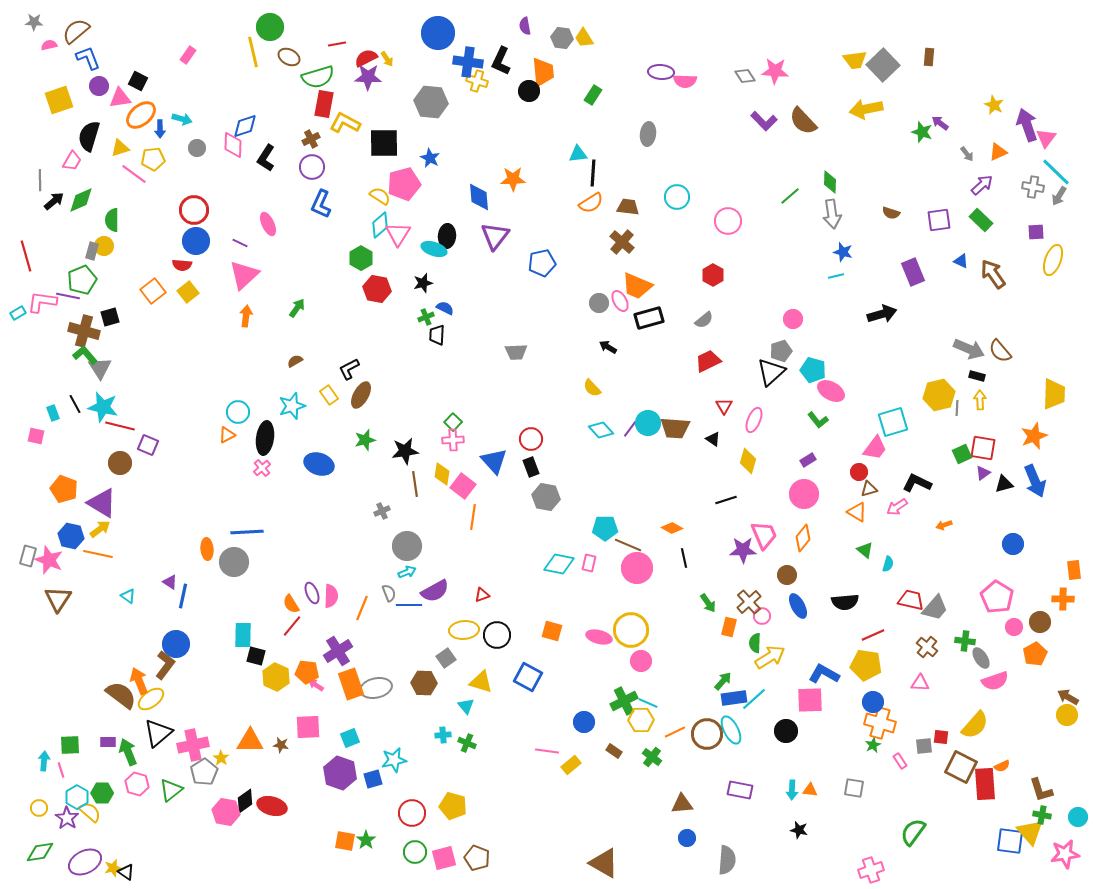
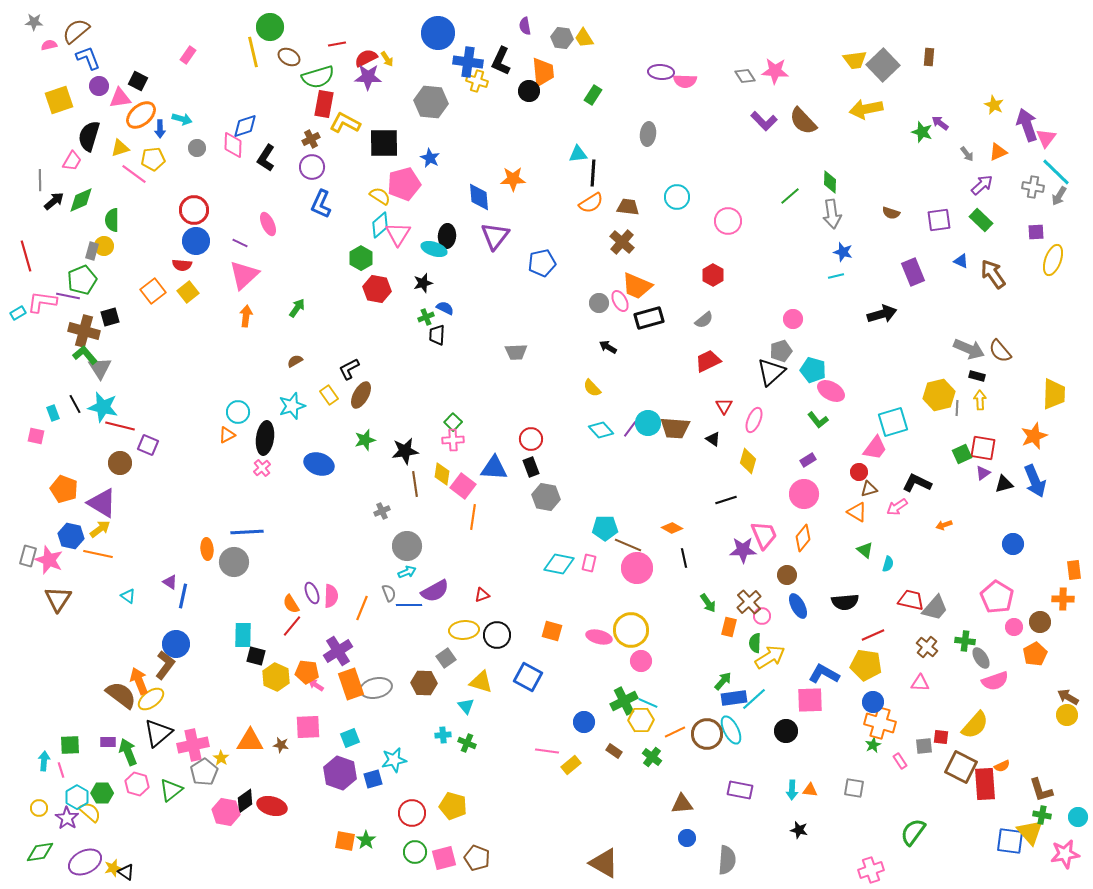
blue triangle at (494, 461): moved 7 px down; rotated 44 degrees counterclockwise
